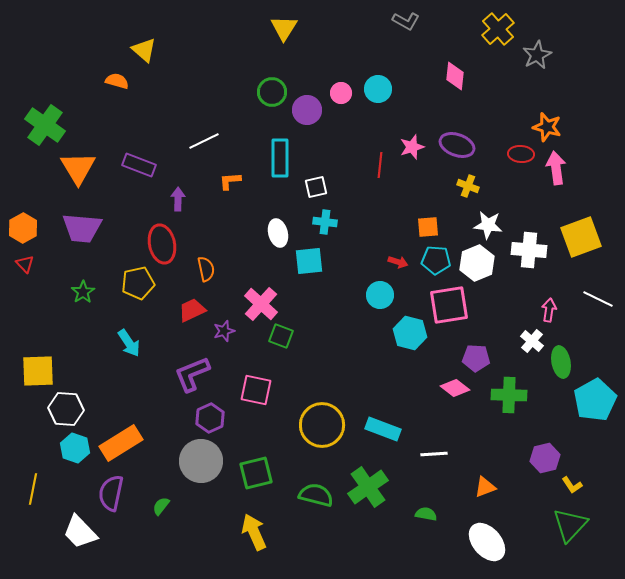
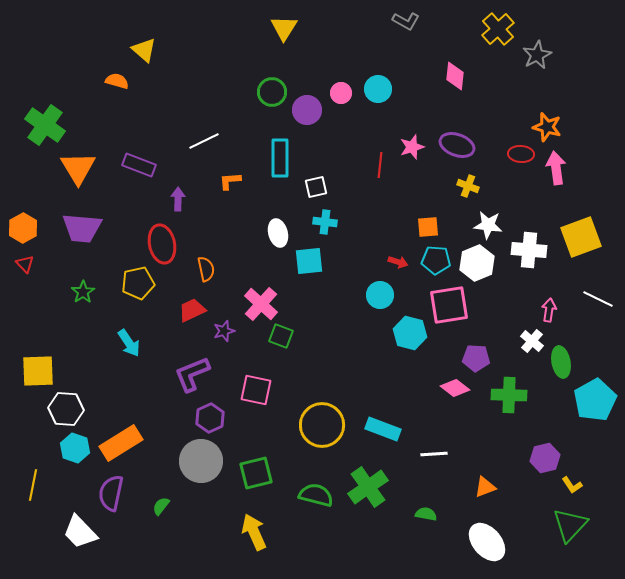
yellow line at (33, 489): moved 4 px up
